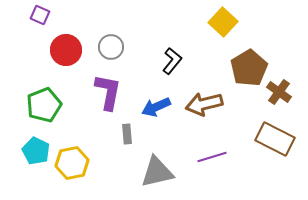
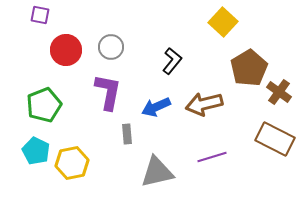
purple square: rotated 12 degrees counterclockwise
